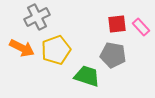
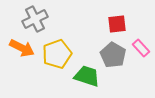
gray cross: moved 2 px left, 2 px down
pink rectangle: moved 21 px down
yellow pentagon: moved 1 px right, 4 px down
gray pentagon: rotated 20 degrees clockwise
